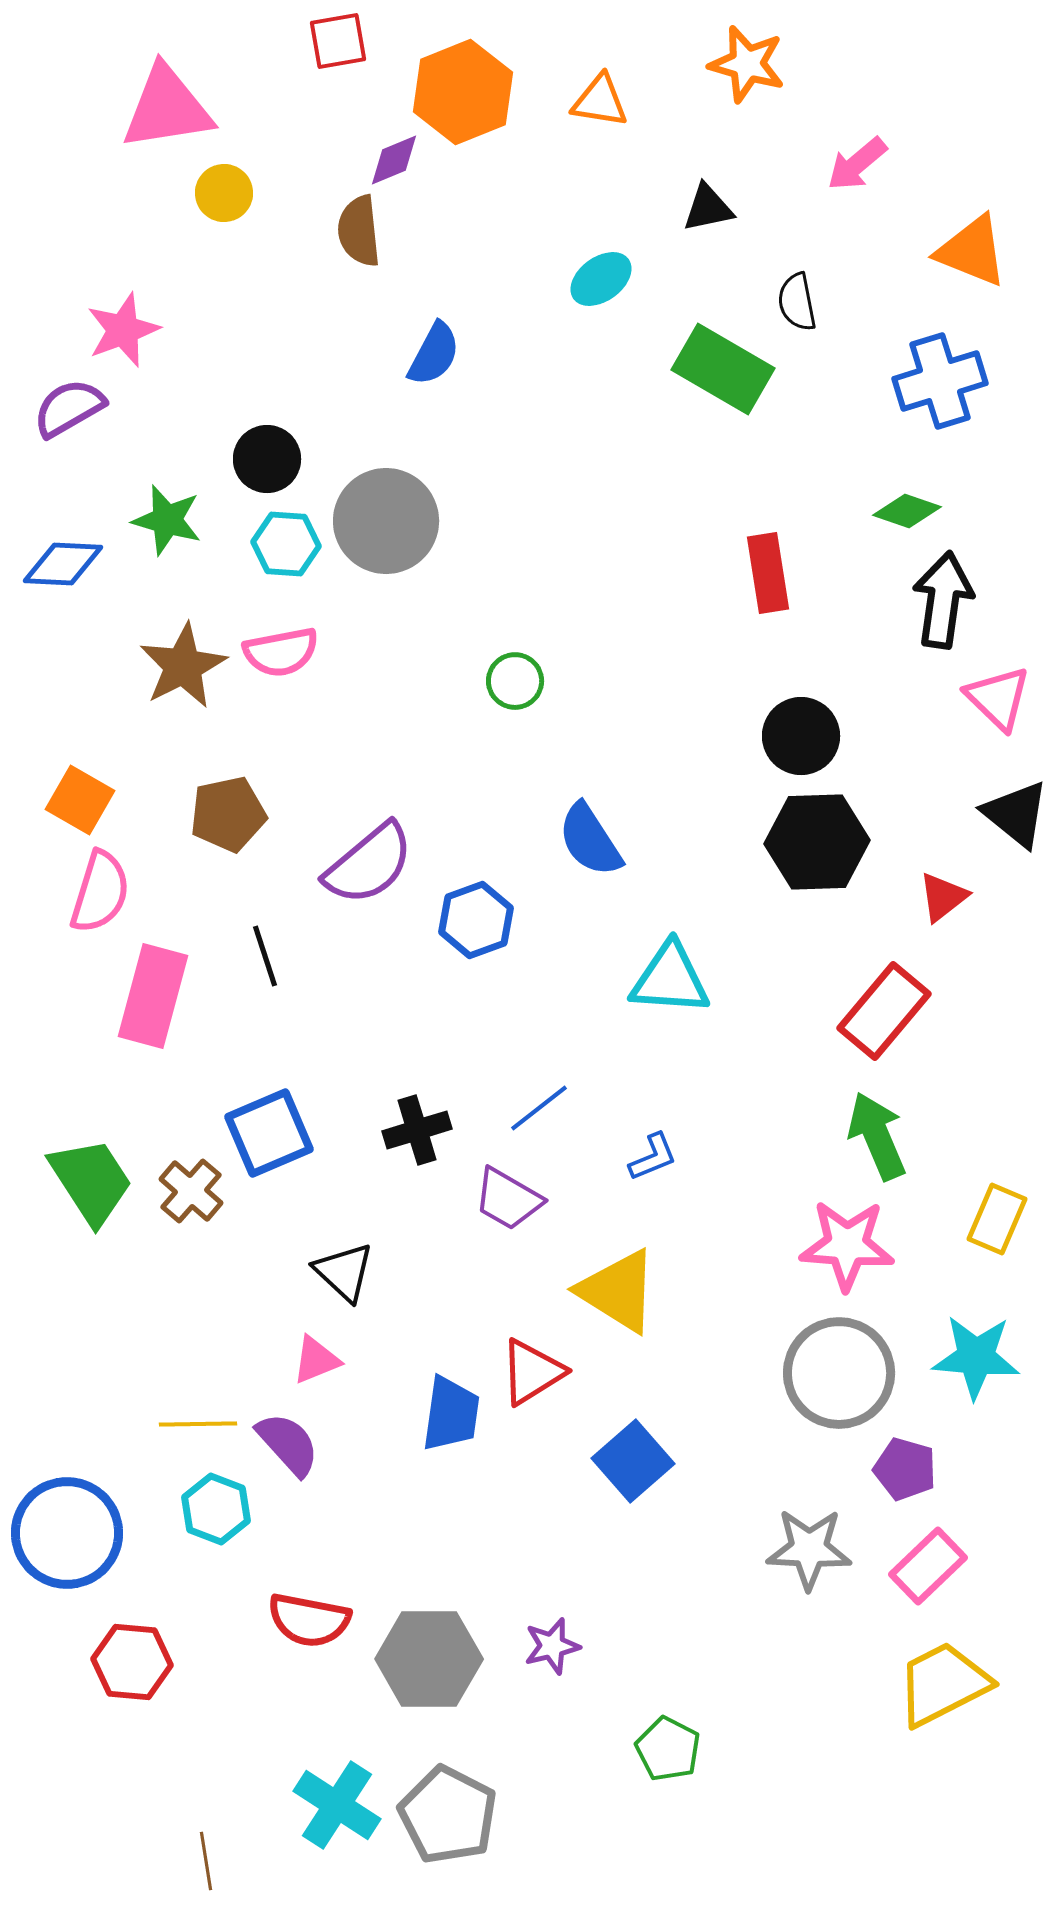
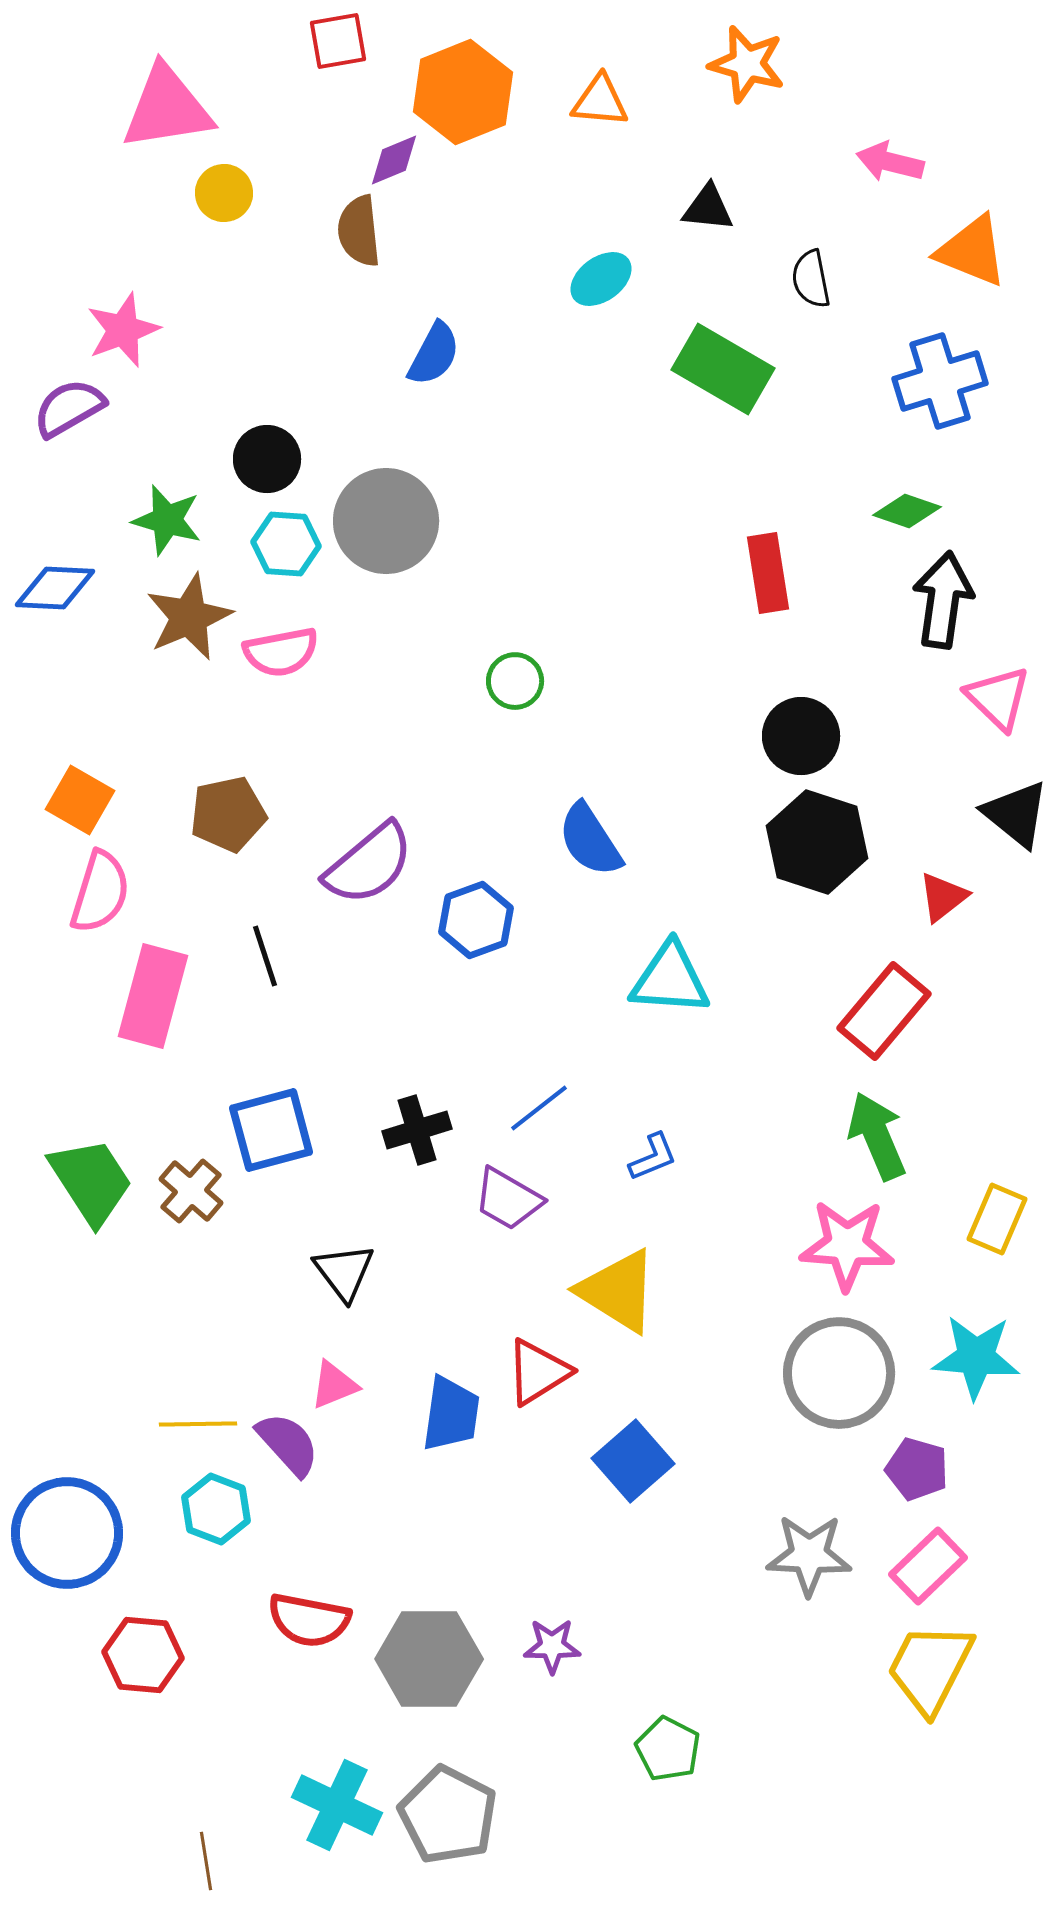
orange triangle at (600, 101): rotated 4 degrees counterclockwise
pink arrow at (857, 164): moved 33 px right, 2 px up; rotated 54 degrees clockwise
black triangle at (708, 208): rotated 18 degrees clockwise
black semicircle at (797, 302): moved 14 px right, 23 px up
blue diamond at (63, 564): moved 8 px left, 24 px down
brown star at (183, 666): moved 6 px right, 49 px up; rotated 4 degrees clockwise
black hexagon at (817, 842): rotated 20 degrees clockwise
blue square at (269, 1133): moved 2 px right, 3 px up; rotated 8 degrees clockwise
black triangle at (344, 1272): rotated 10 degrees clockwise
pink triangle at (316, 1360): moved 18 px right, 25 px down
red triangle at (532, 1372): moved 6 px right
purple pentagon at (905, 1469): moved 12 px right
gray star at (809, 1549): moved 6 px down
purple star at (552, 1646): rotated 14 degrees clockwise
red hexagon at (132, 1662): moved 11 px right, 7 px up
yellow trapezoid at (943, 1684): moved 13 px left, 16 px up; rotated 36 degrees counterclockwise
cyan cross at (337, 1805): rotated 8 degrees counterclockwise
